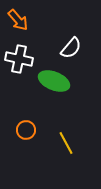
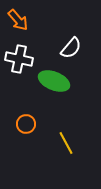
orange circle: moved 6 px up
